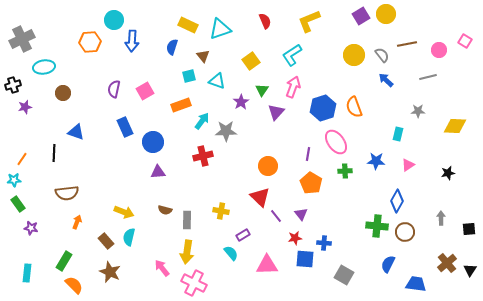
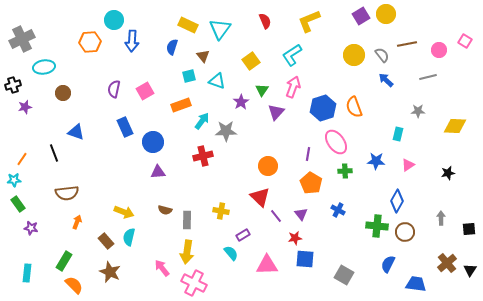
cyan triangle at (220, 29): rotated 35 degrees counterclockwise
black line at (54, 153): rotated 24 degrees counterclockwise
blue cross at (324, 243): moved 14 px right, 33 px up; rotated 24 degrees clockwise
